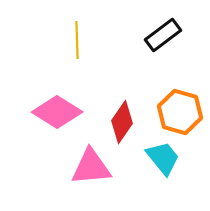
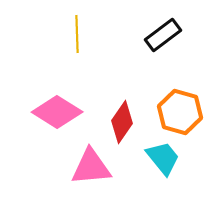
yellow line: moved 6 px up
